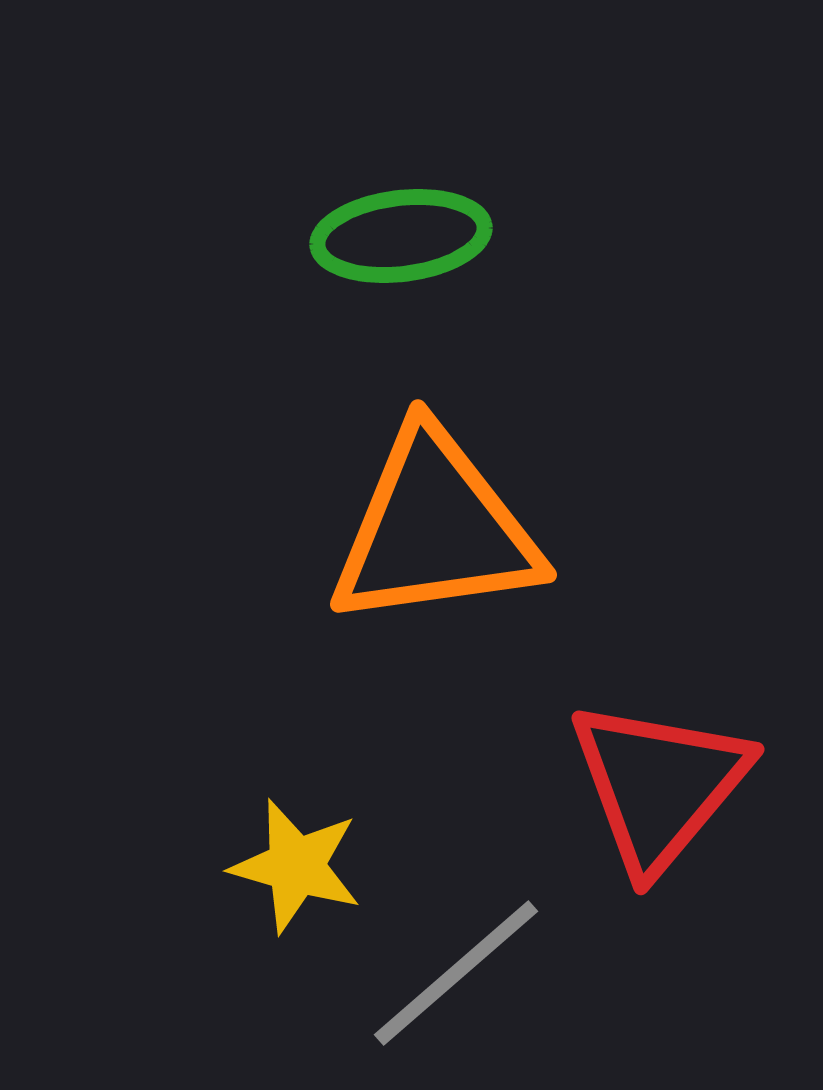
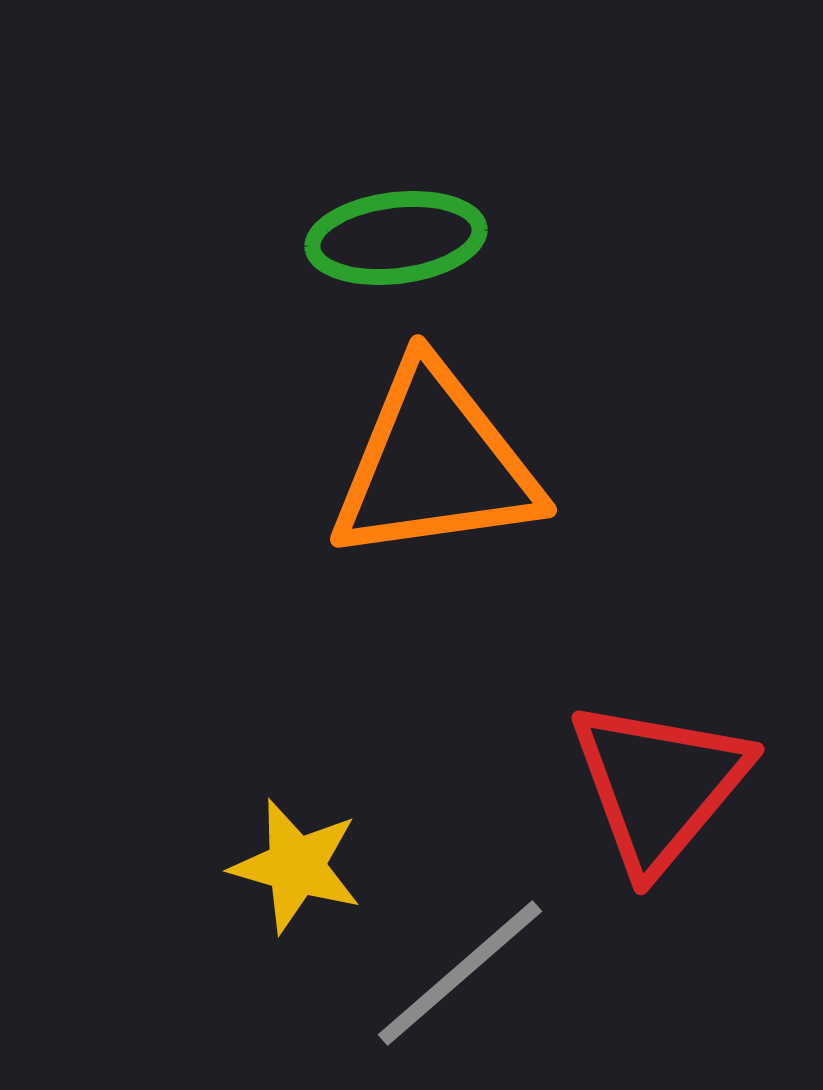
green ellipse: moved 5 px left, 2 px down
orange triangle: moved 65 px up
gray line: moved 4 px right
